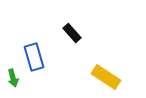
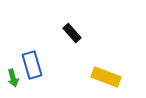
blue rectangle: moved 2 px left, 8 px down
yellow rectangle: rotated 12 degrees counterclockwise
